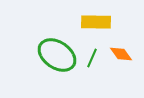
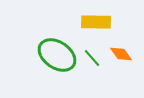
green line: rotated 66 degrees counterclockwise
